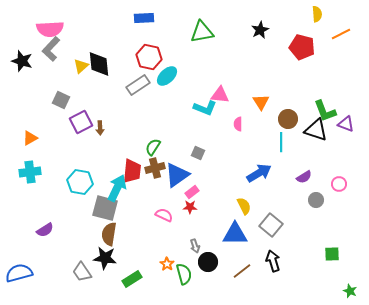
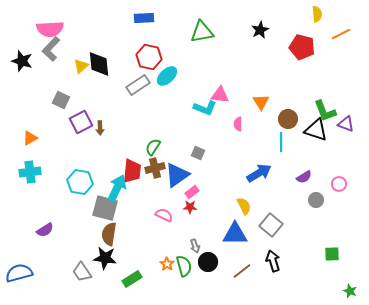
green semicircle at (184, 274): moved 8 px up
